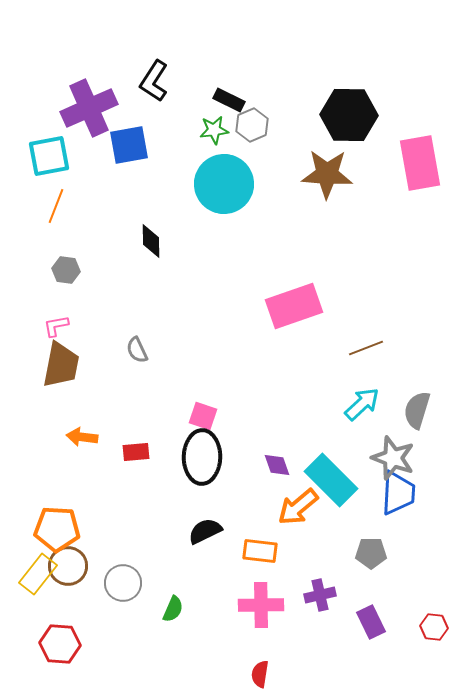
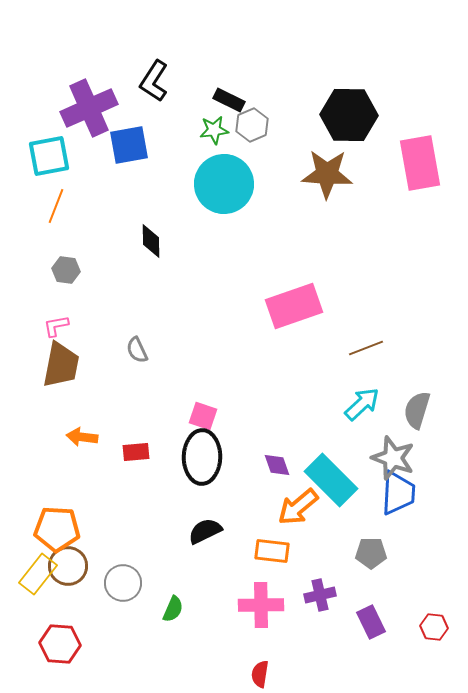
orange rectangle at (260, 551): moved 12 px right
